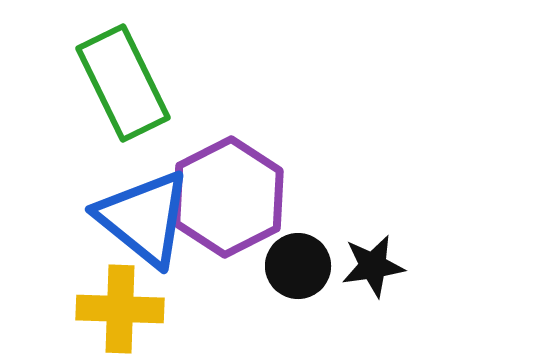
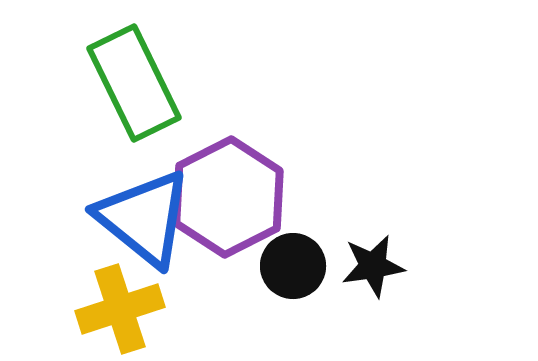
green rectangle: moved 11 px right
black circle: moved 5 px left
yellow cross: rotated 20 degrees counterclockwise
